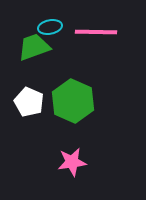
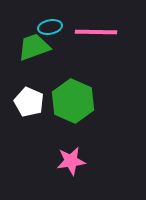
pink star: moved 1 px left, 1 px up
